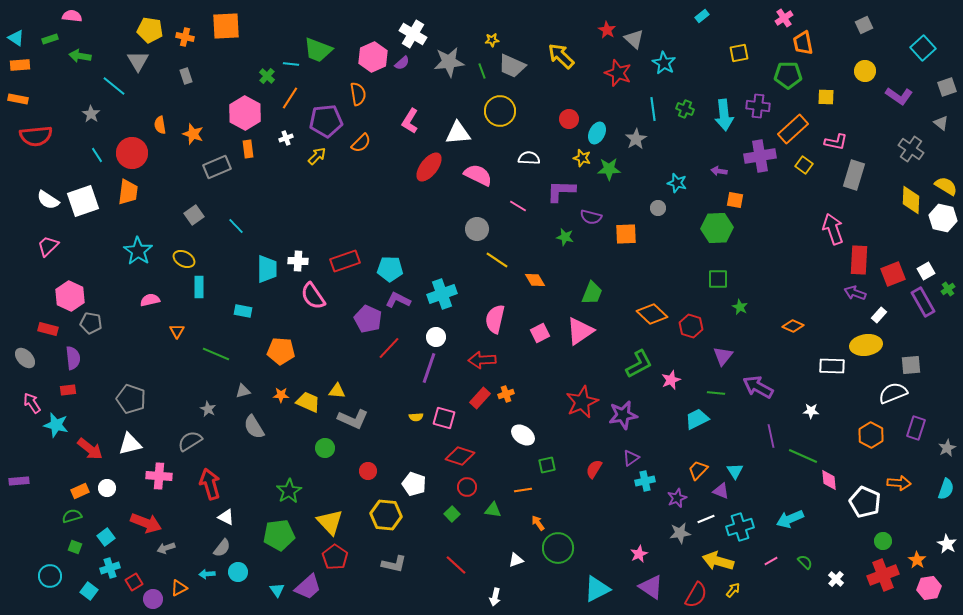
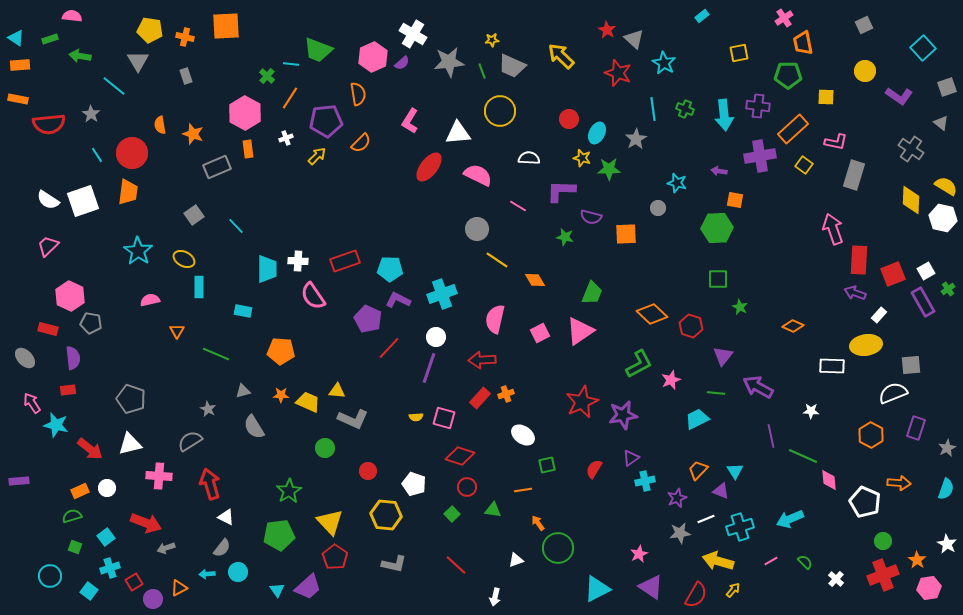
red semicircle at (36, 136): moved 13 px right, 12 px up
